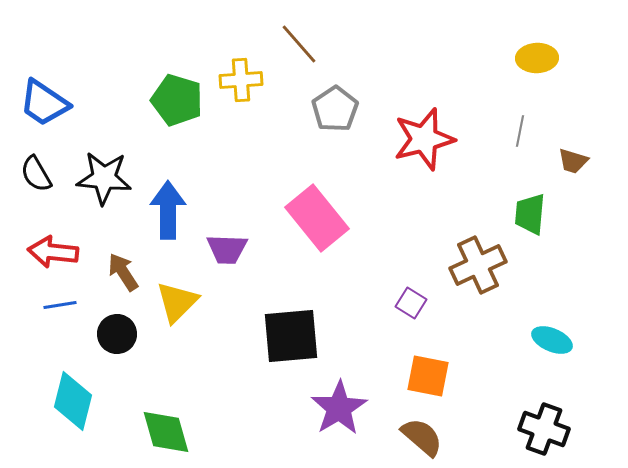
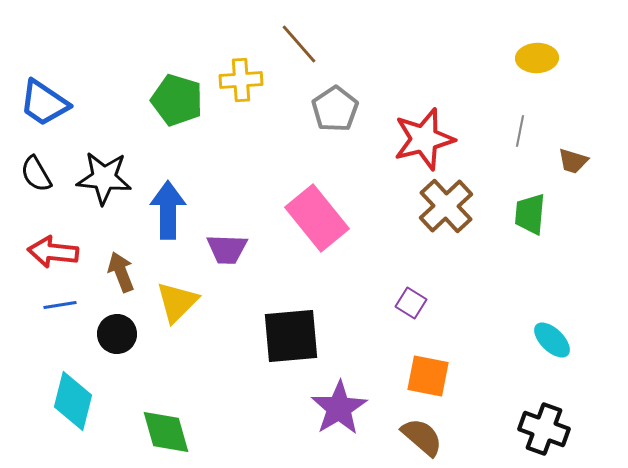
brown cross: moved 32 px left, 59 px up; rotated 18 degrees counterclockwise
brown arrow: moved 2 px left; rotated 12 degrees clockwise
cyan ellipse: rotated 21 degrees clockwise
